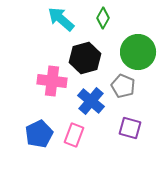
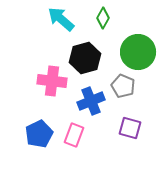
blue cross: rotated 28 degrees clockwise
